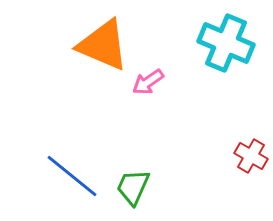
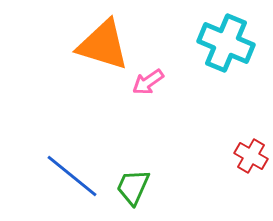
orange triangle: rotated 6 degrees counterclockwise
